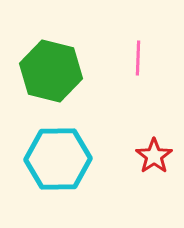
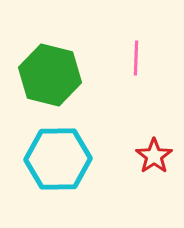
pink line: moved 2 px left
green hexagon: moved 1 px left, 4 px down
